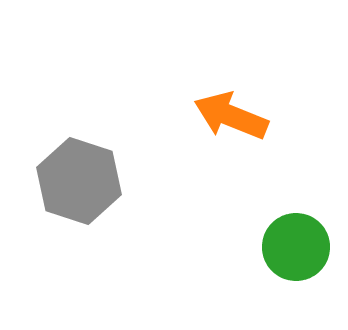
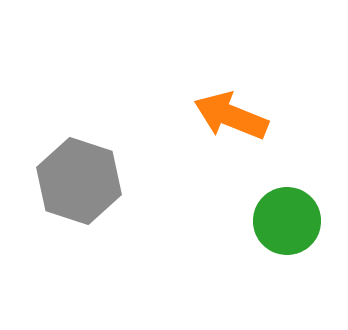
green circle: moved 9 px left, 26 px up
